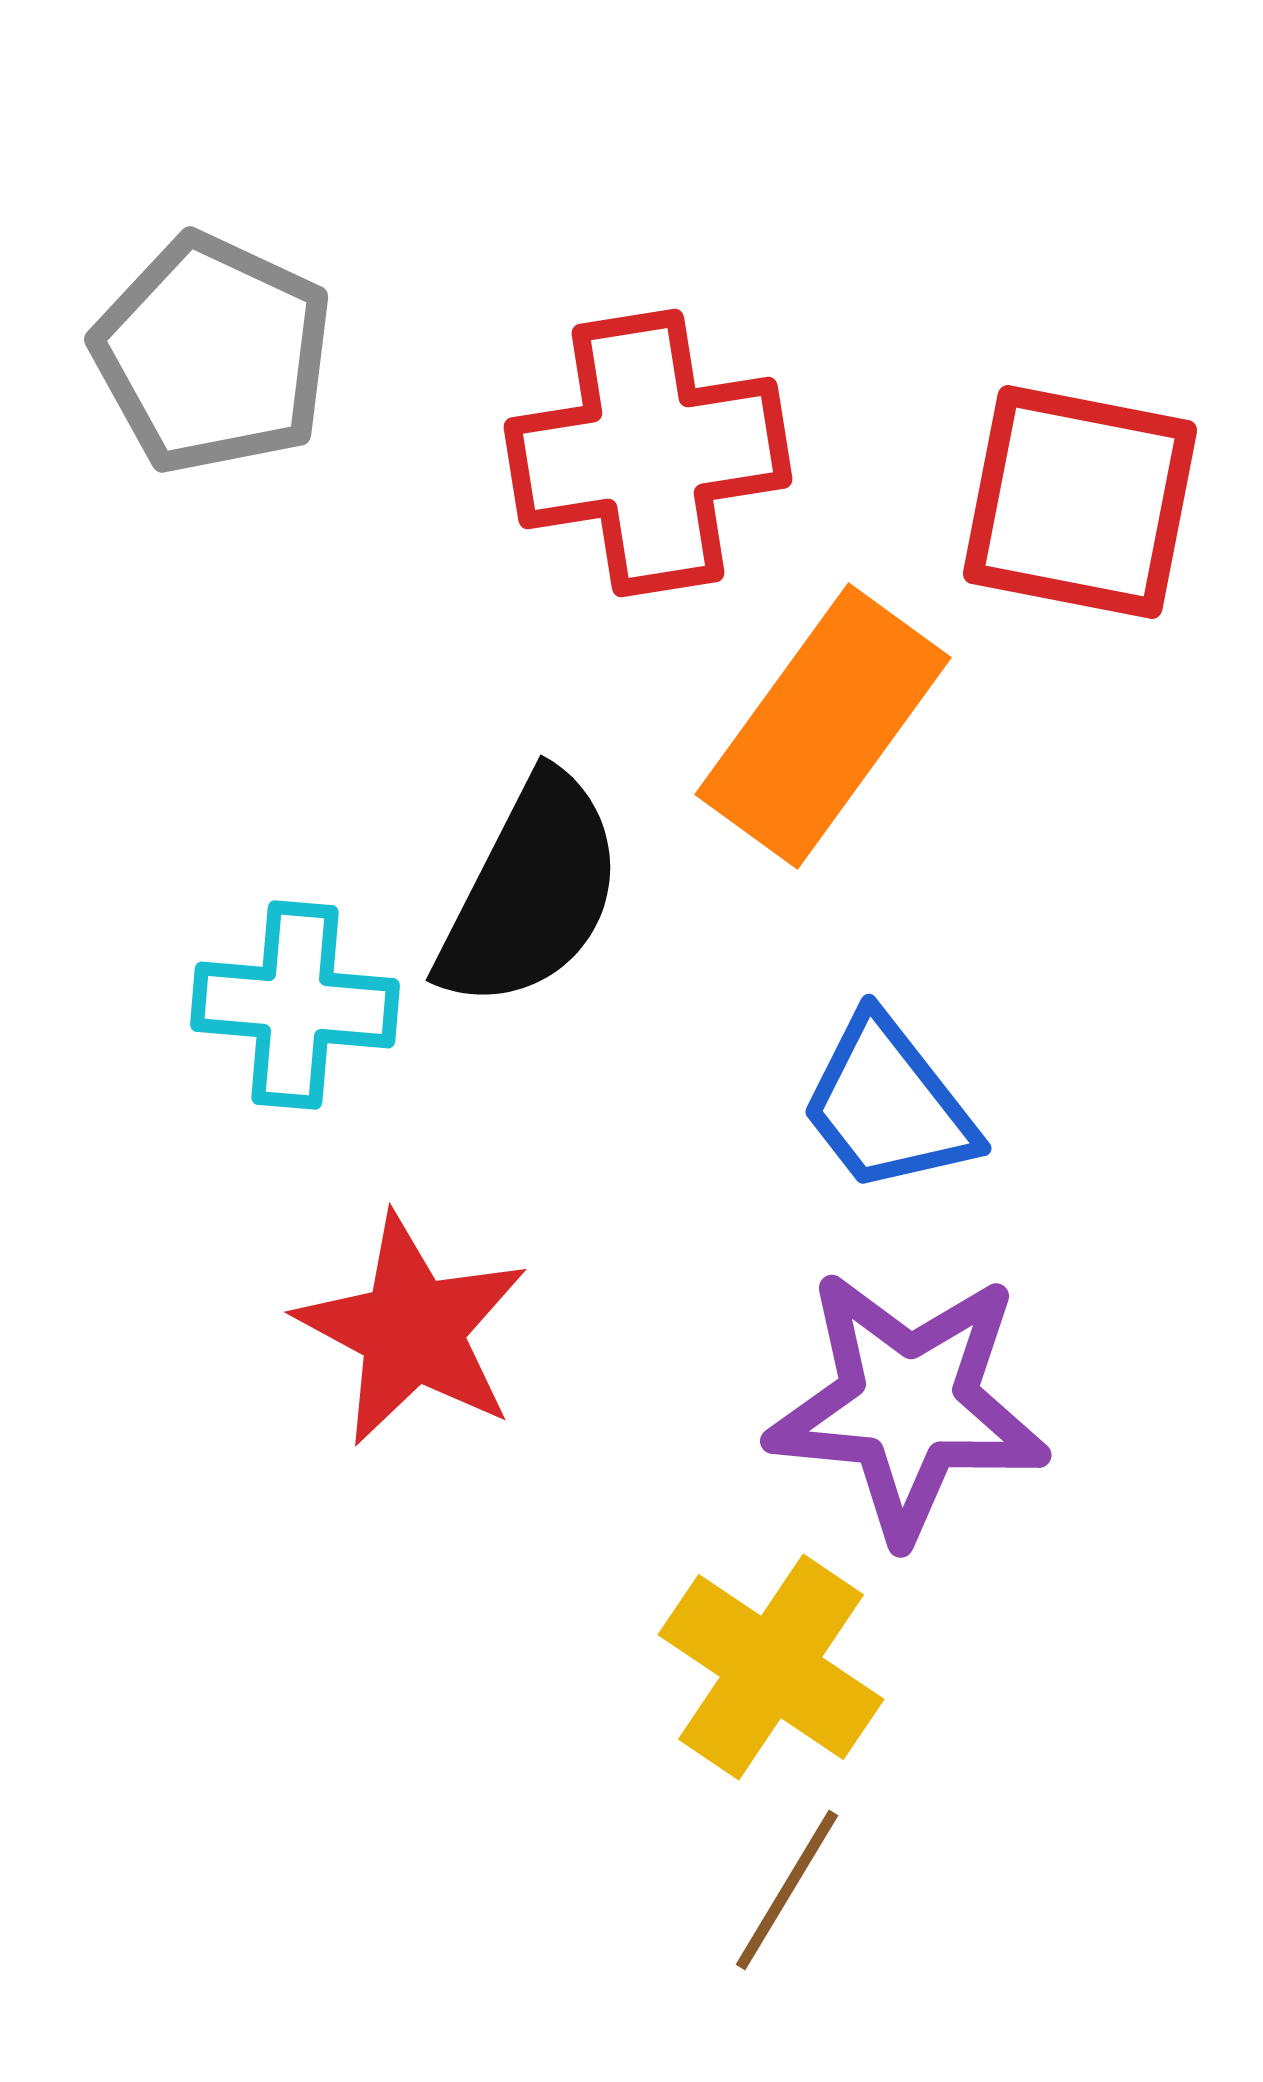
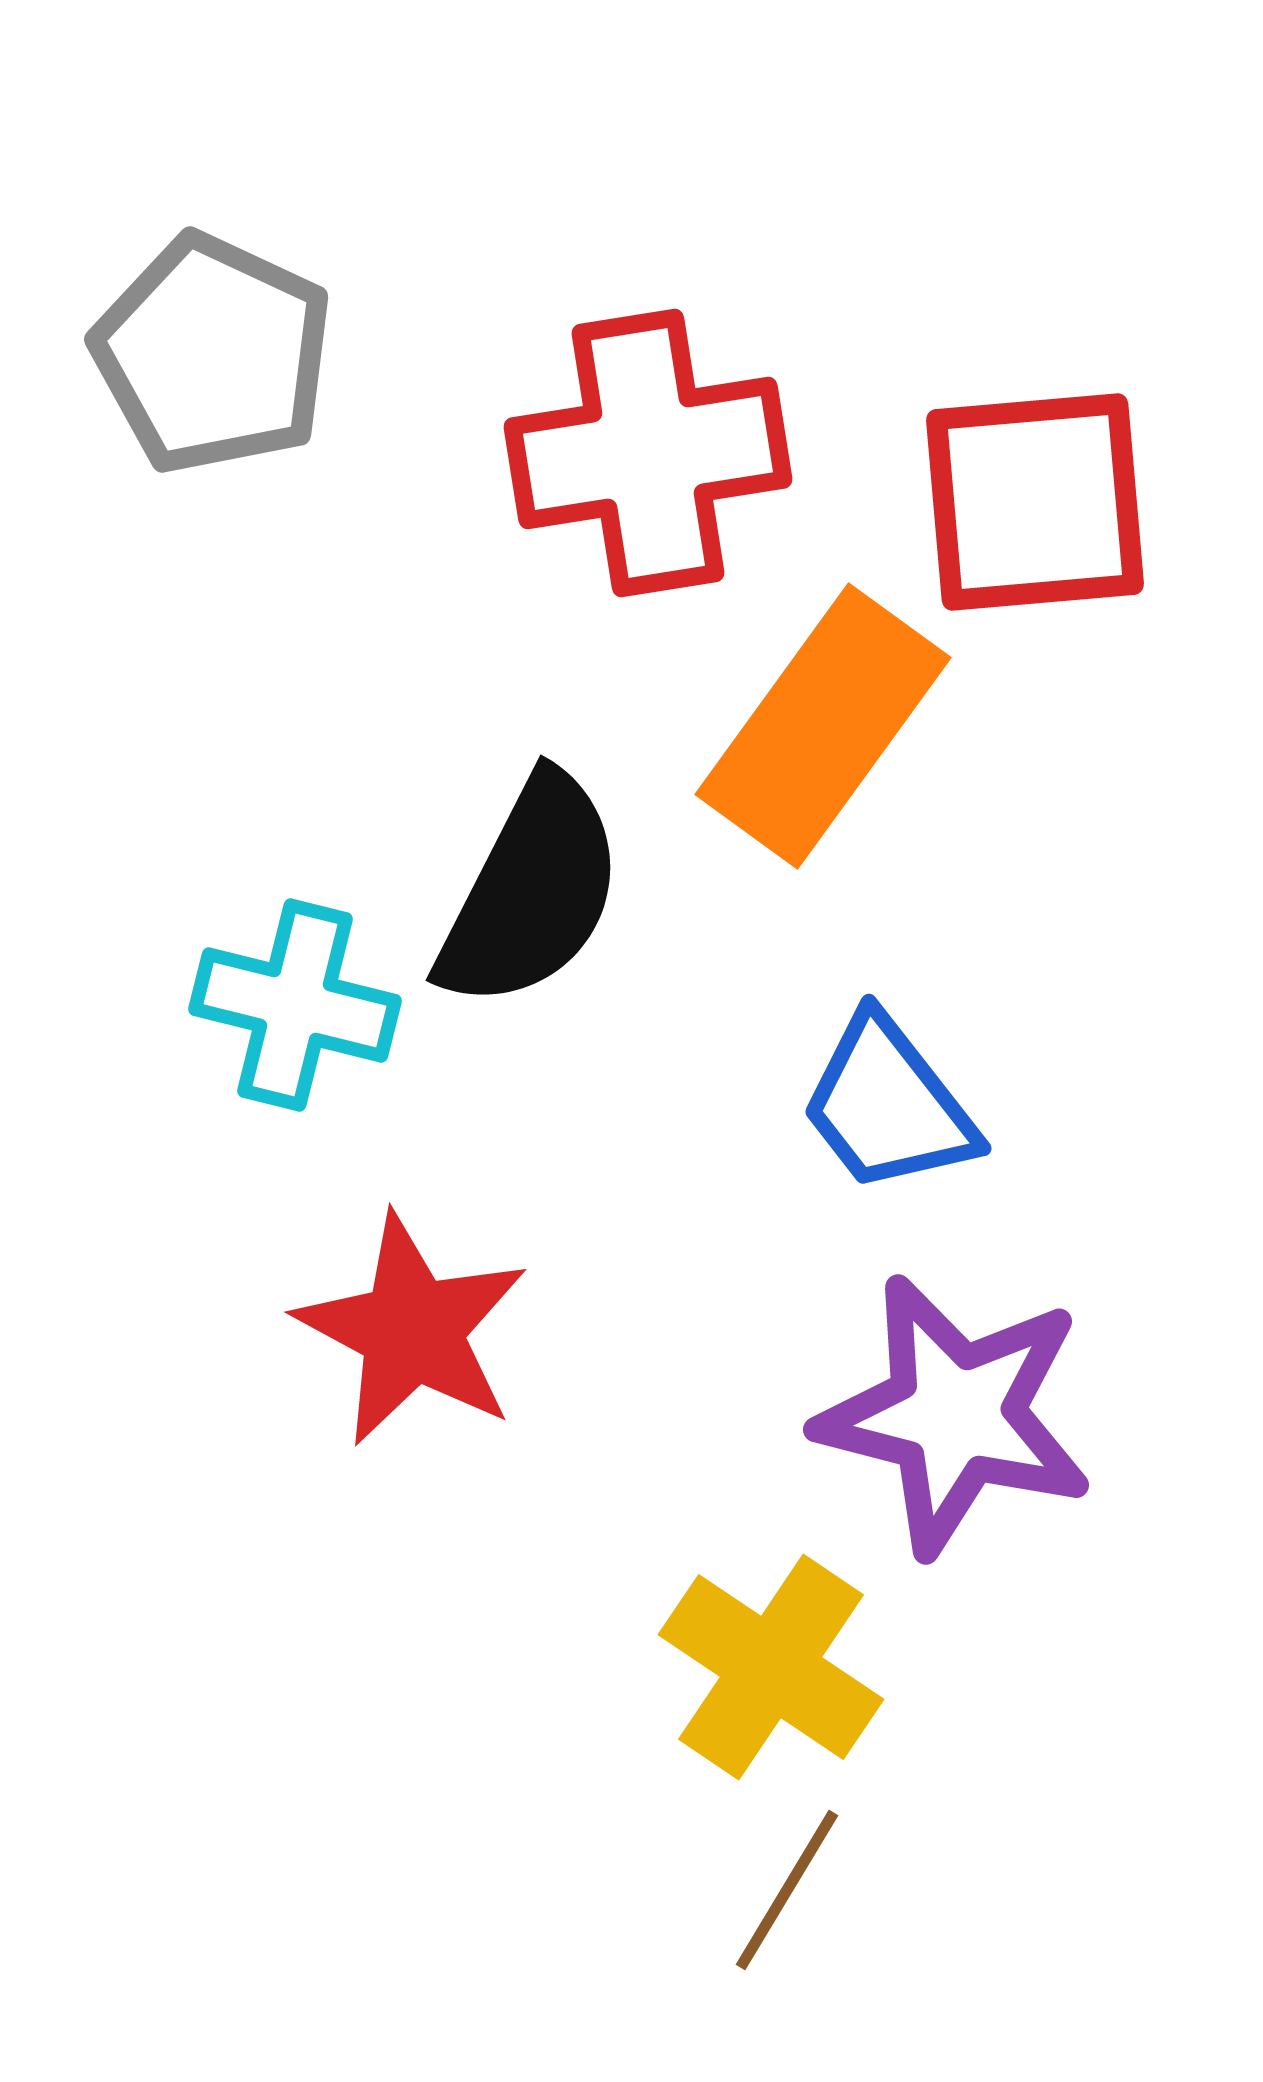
red square: moved 45 px left; rotated 16 degrees counterclockwise
cyan cross: rotated 9 degrees clockwise
purple star: moved 47 px right, 10 px down; rotated 9 degrees clockwise
